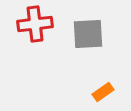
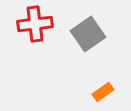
gray square: rotated 32 degrees counterclockwise
